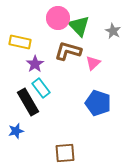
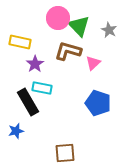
gray star: moved 4 px left, 1 px up
cyan rectangle: moved 1 px right; rotated 42 degrees counterclockwise
